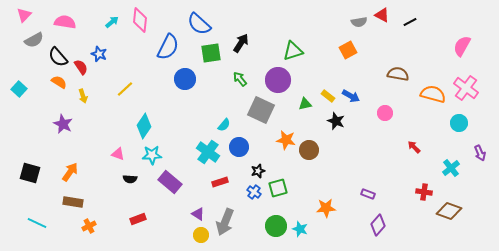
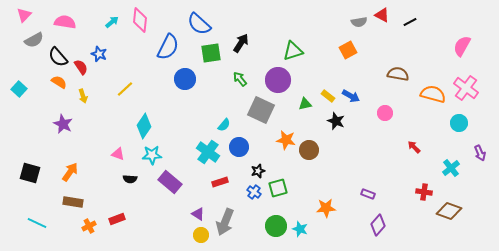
red rectangle at (138, 219): moved 21 px left
